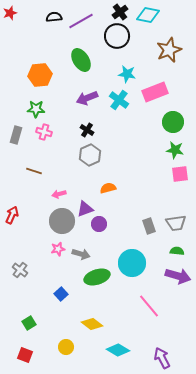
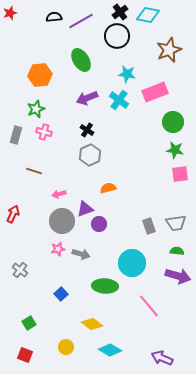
green star at (36, 109): rotated 24 degrees counterclockwise
red arrow at (12, 215): moved 1 px right, 1 px up
green ellipse at (97, 277): moved 8 px right, 9 px down; rotated 20 degrees clockwise
cyan diamond at (118, 350): moved 8 px left
purple arrow at (162, 358): rotated 40 degrees counterclockwise
